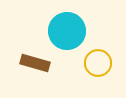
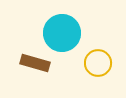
cyan circle: moved 5 px left, 2 px down
